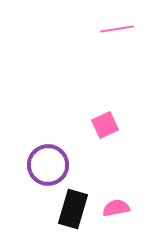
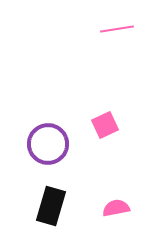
purple circle: moved 21 px up
black rectangle: moved 22 px left, 3 px up
